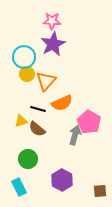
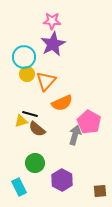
black line: moved 8 px left, 5 px down
green circle: moved 7 px right, 4 px down
